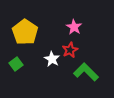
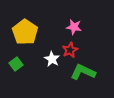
pink star: rotated 21 degrees counterclockwise
green L-shape: moved 3 px left; rotated 20 degrees counterclockwise
